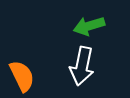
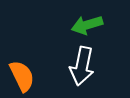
green arrow: moved 2 px left, 1 px up
